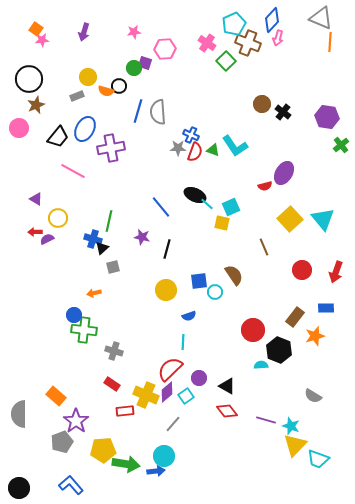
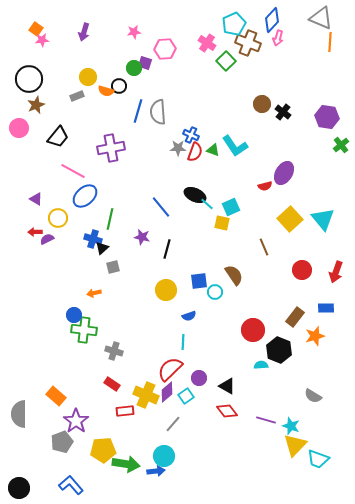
blue ellipse at (85, 129): moved 67 px down; rotated 20 degrees clockwise
green line at (109, 221): moved 1 px right, 2 px up
